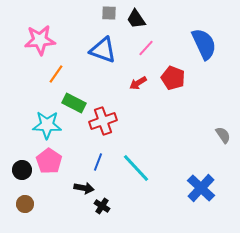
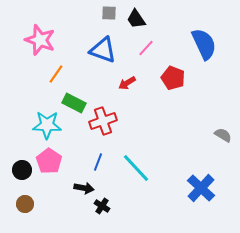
pink star: rotated 24 degrees clockwise
red arrow: moved 11 px left
gray semicircle: rotated 24 degrees counterclockwise
